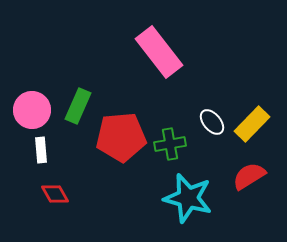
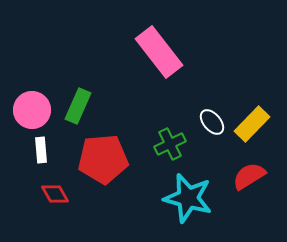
red pentagon: moved 18 px left, 22 px down
green cross: rotated 16 degrees counterclockwise
